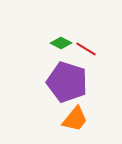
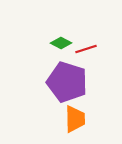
red line: rotated 50 degrees counterclockwise
orange trapezoid: rotated 40 degrees counterclockwise
